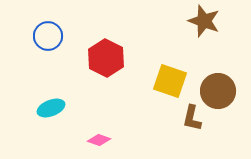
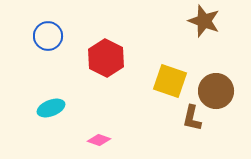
brown circle: moved 2 px left
